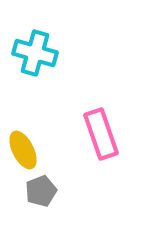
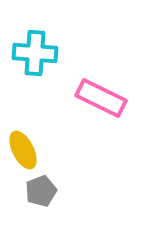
cyan cross: rotated 12 degrees counterclockwise
pink rectangle: moved 36 px up; rotated 45 degrees counterclockwise
